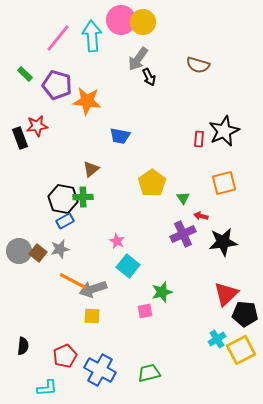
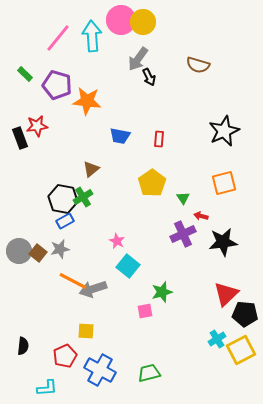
red rectangle at (199, 139): moved 40 px left
green cross at (83, 197): rotated 30 degrees counterclockwise
yellow square at (92, 316): moved 6 px left, 15 px down
